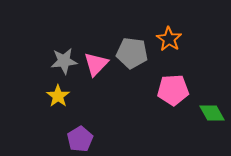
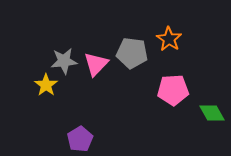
yellow star: moved 12 px left, 11 px up
